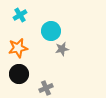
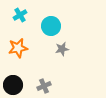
cyan circle: moved 5 px up
black circle: moved 6 px left, 11 px down
gray cross: moved 2 px left, 2 px up
